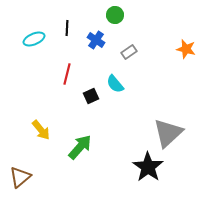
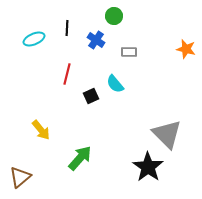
green circle: moved 1 px left, 1 px down
gray rectangle: rotated 35 degrees clockwise
gray triangle: moved 1 px left, 1 px down; rotated 32 degrees counterclockwise
green arrow: moved 11 px down
